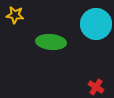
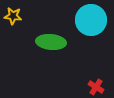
yellow star: moved 2 px left, 1 px down
cyan circle: moved 5 px left, 4 px up
